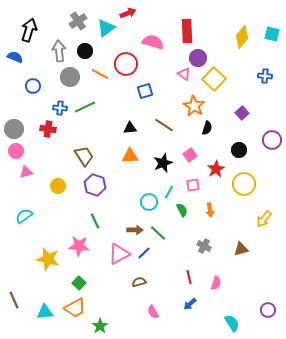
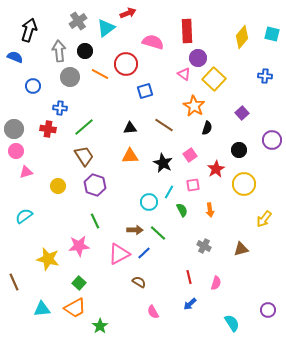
green line at (85, 107): moved 1 px left, 20 px down; rotated 15 degrees counterclockwise
black star at (163, 163): rotated 24 degrees counterclockwise
pink star at (79, 246): rotated 10 degrees counterclockwise
brown semicircle at (139, 282): rotated 48 degrees clockwise
brown line at (14, 300): moved 18 px up
cyan triangle at (45, 312): moved 3 px left, 3 px up
